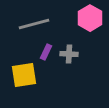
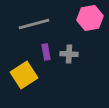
pink hexagon: rotated 20 degrees clockwise
purple rectangle: rotated 35 degrees counterclockwise
yellow square: rotated 24 degrees counterclockwise
